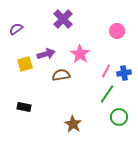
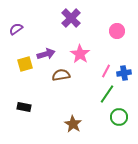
purple cross: moved 8 px right, 1 px up
